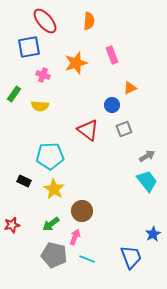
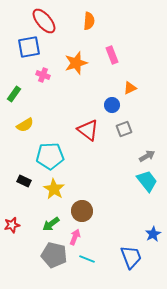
red ellipse: moved 1 px left
yellow semicircle: moved 15 px left, 19 px down; rotated 36 degrees counterclockwise
